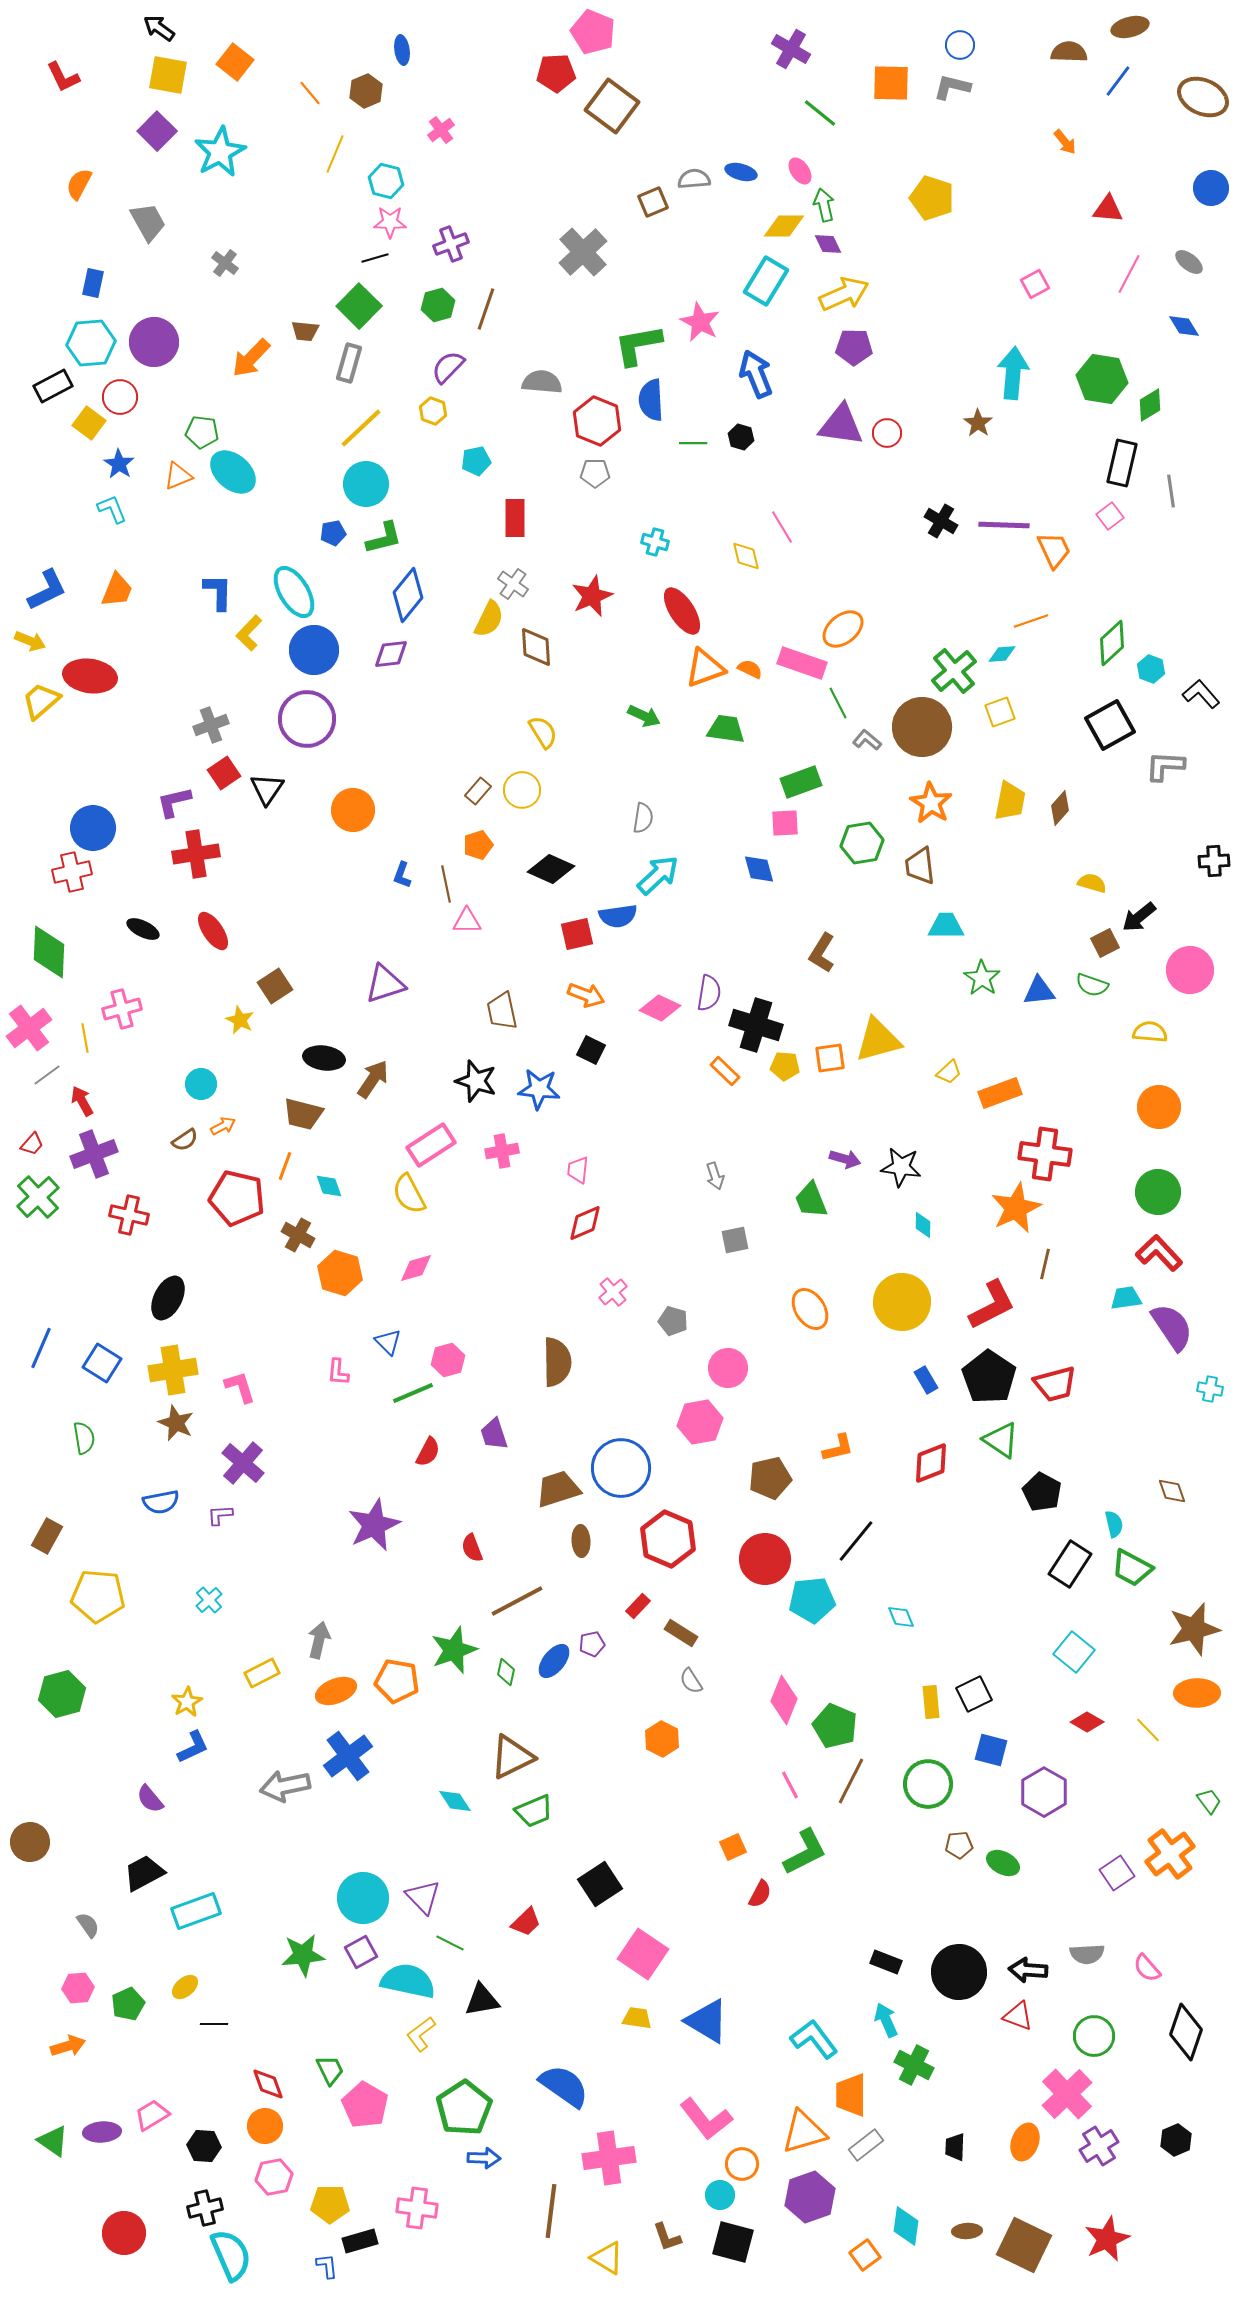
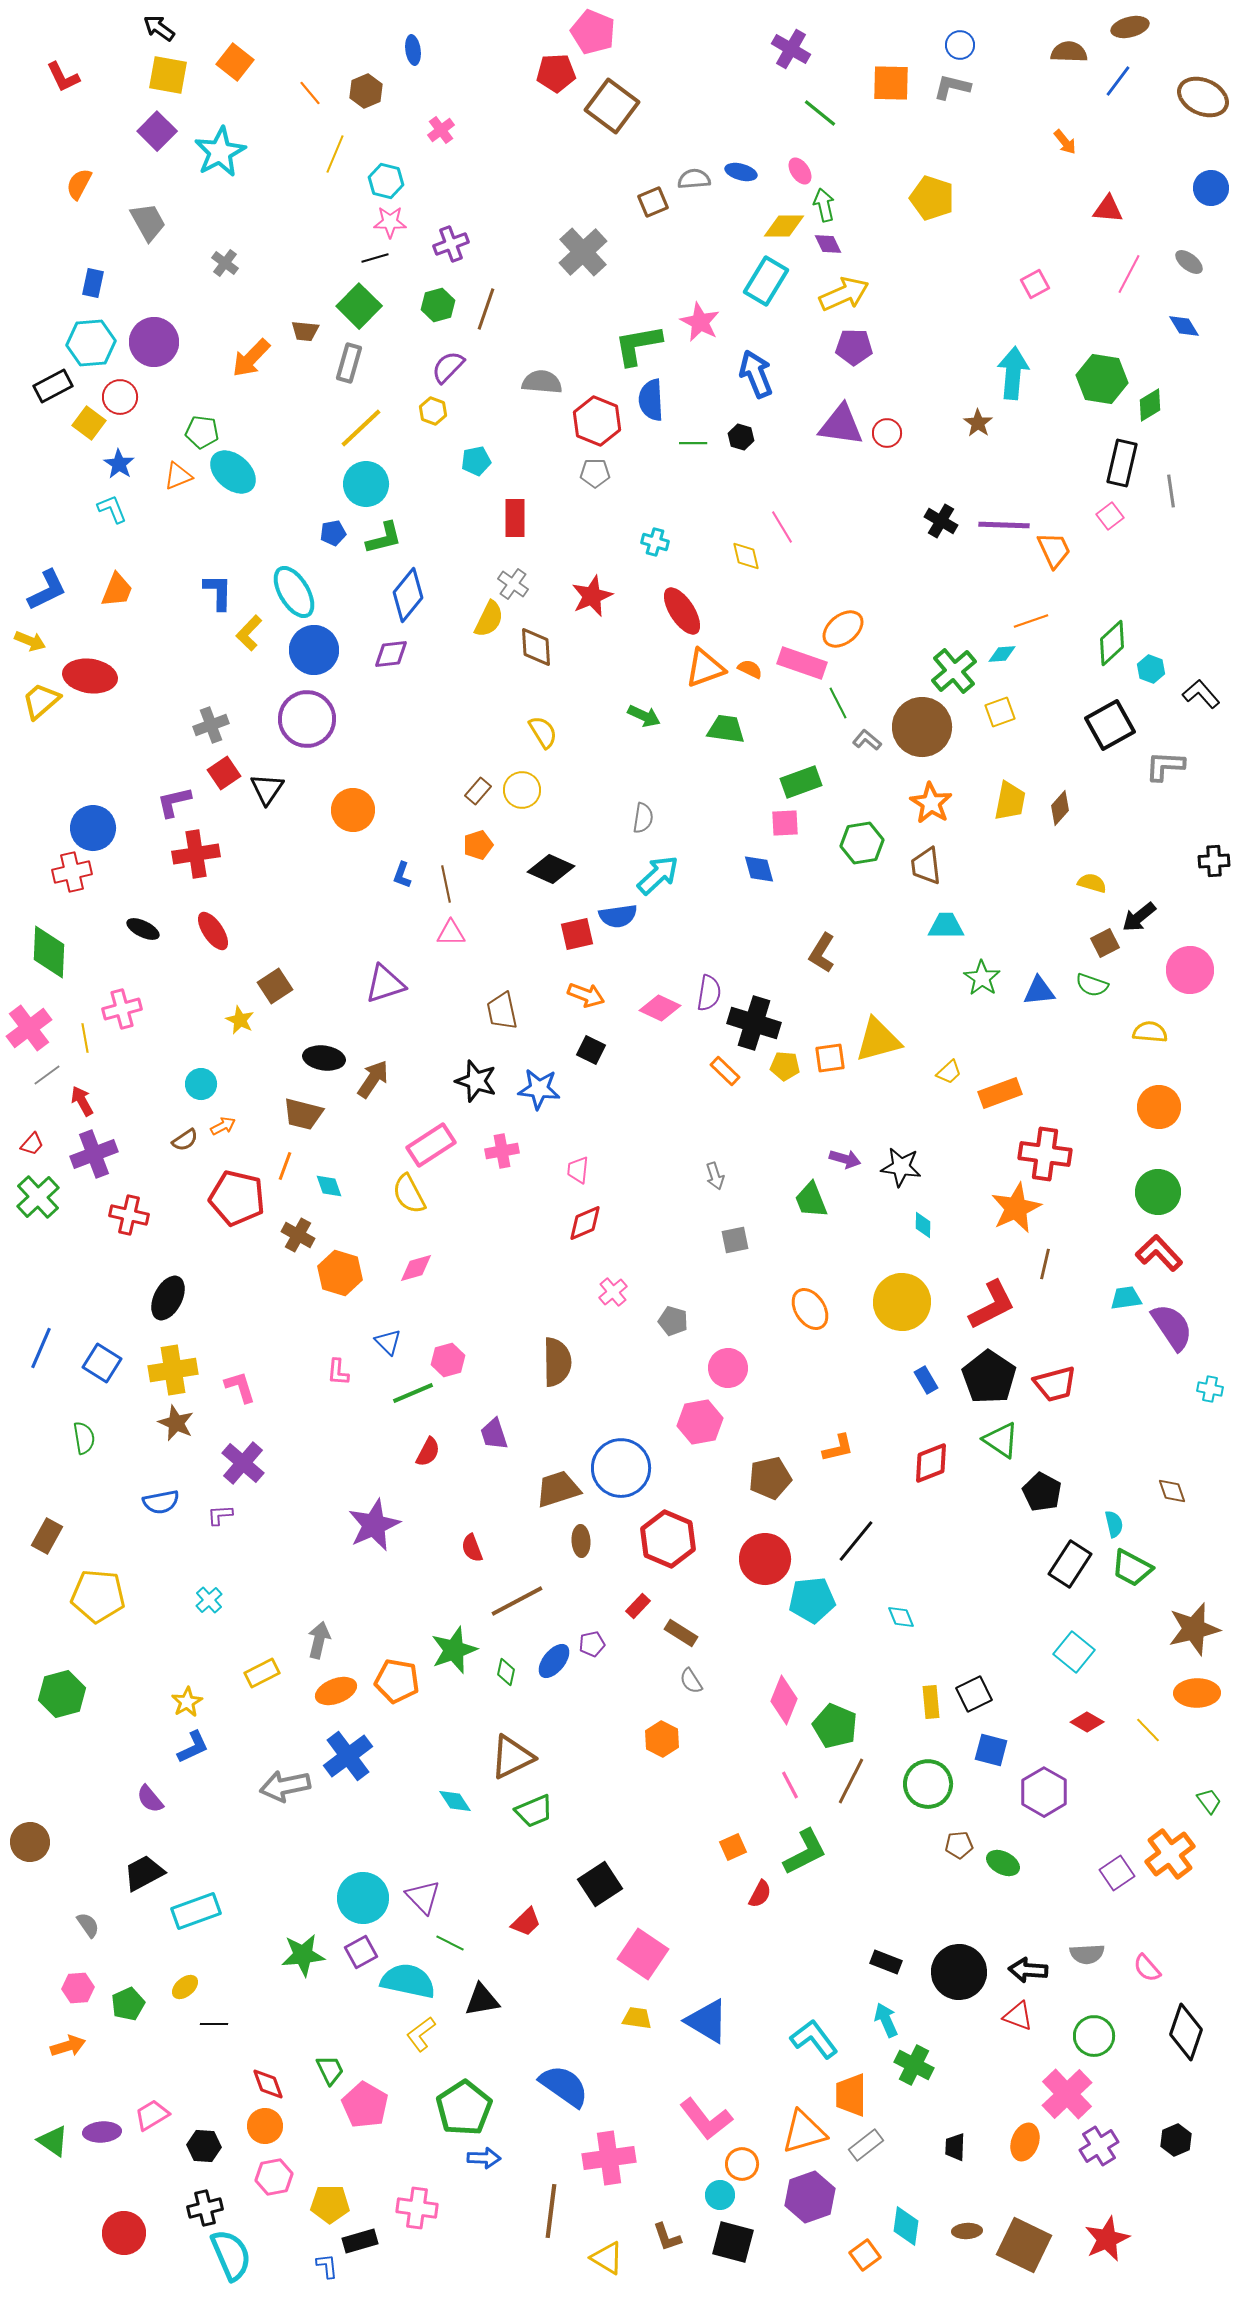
blue ellipse at (402, 50): moved 11 px right
brown trapezoid at (920, 866): moved 6 px right
pink triangle at (467, 921): moved 16 px left, 12 px down
black cross at (756, 1025): moved 2 px left, 2 px up
